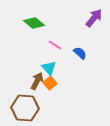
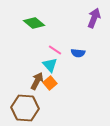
purple arrow: rotated 18 degrees counterclockwise
pink line: moved 5 px down
blue semicircle: moved 2 px left; rotated 144 degrees clockwise
cyan triangle: moved 1 px right, 3 px up
